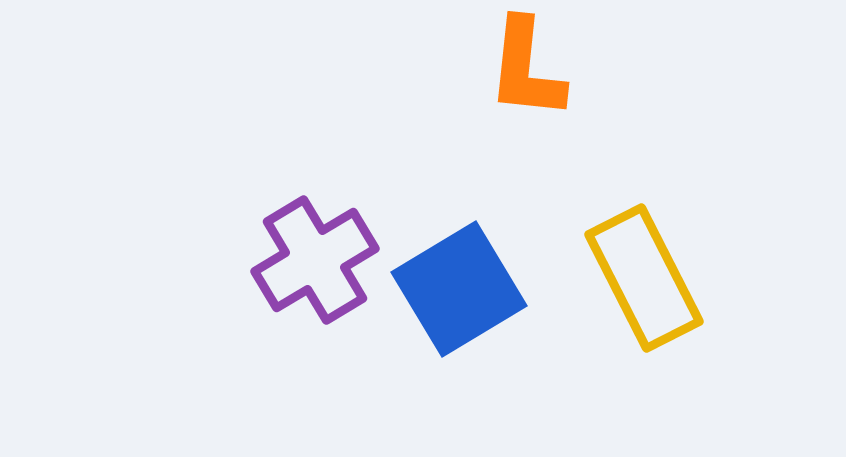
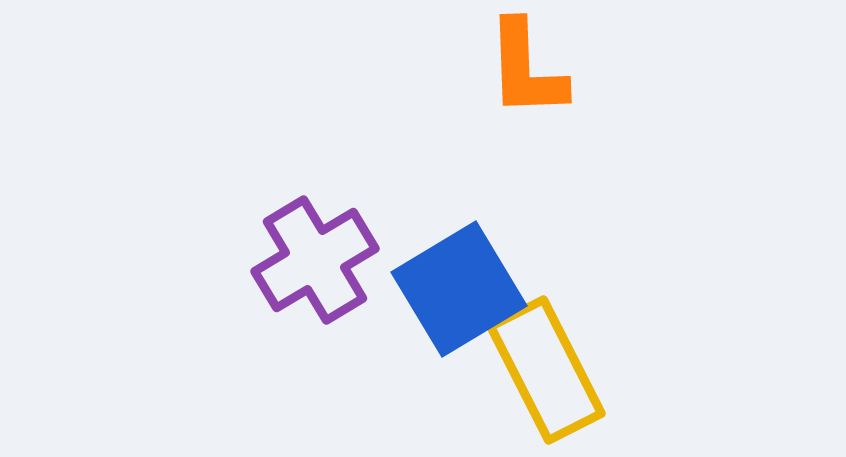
orange L-shape: rotated 8 degrees counterclockwise
yellow rectangle: moved 98 px left, 92 px down
